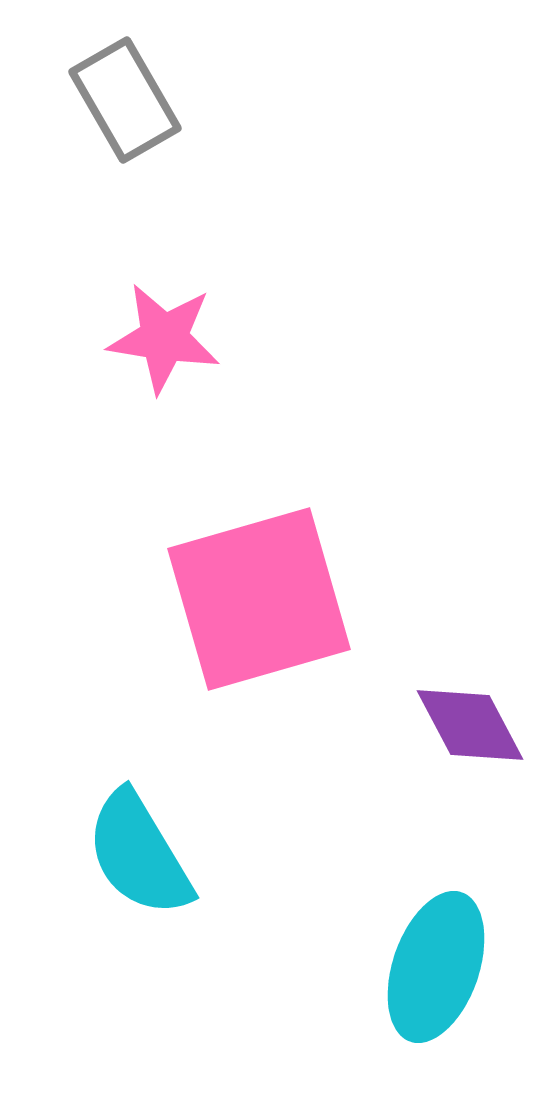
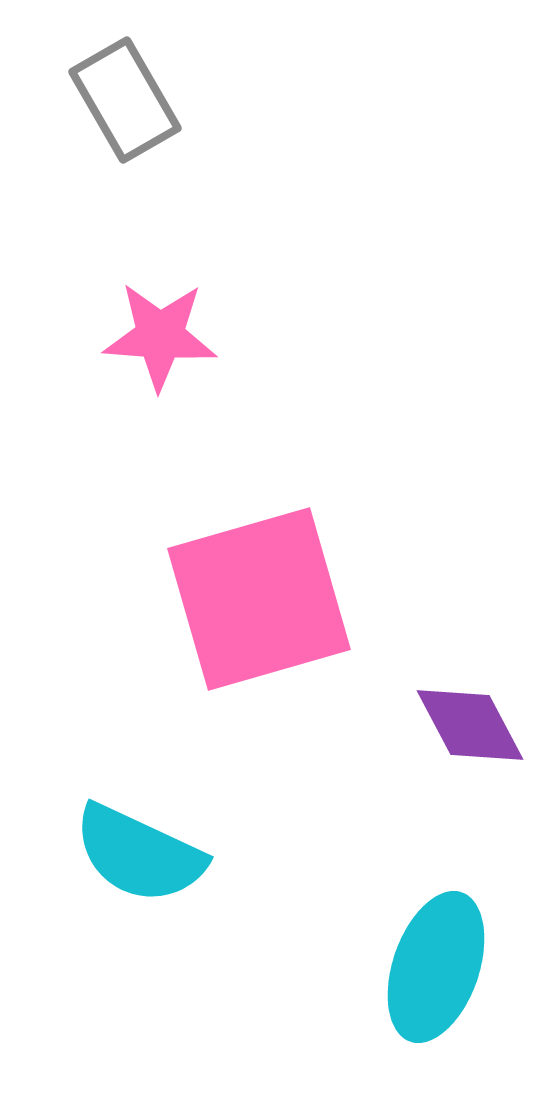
pink star: moved 4 px left, 2 px up; rotated 5 degrees counterclockwise
cyan semicircle: rotated 34 degrees counterclockwise
